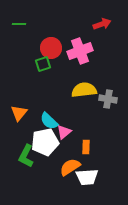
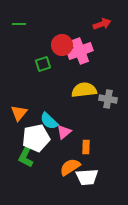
red circle: moved 11 px right, 3 px up
white pentagon: moved 9 px left, 4 px up
